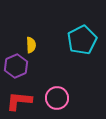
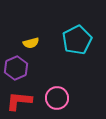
cyan pentagon: moved 5 px left
yellow semicircle: moved 2 px up; rotated 77 degrees clockwise
purple hexagon: moved 2 px down
